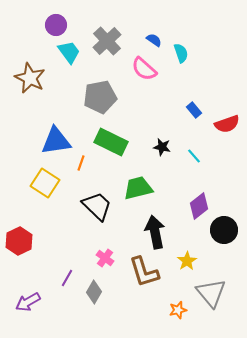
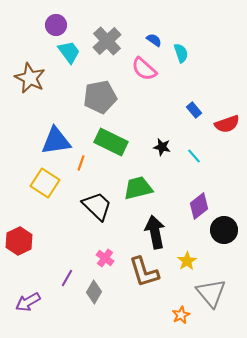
orange star: moved 3 px right, 5 px down; rotated 12 degrees counterclockwise
